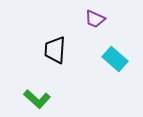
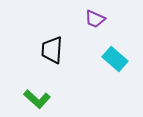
black trapezoid: moved 3 px left
